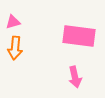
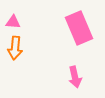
pink triangle: rotated 21 degrees clockwise
pink rectangle: moved 8 px up; rotated 60 degrees clockwise
